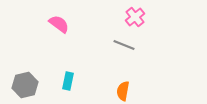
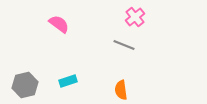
cyan rectangle: rotated 60 degrees clockwise
orange semicircle: moved 2 px left, 1 px up; rotated 18 degrees counterclockwise
